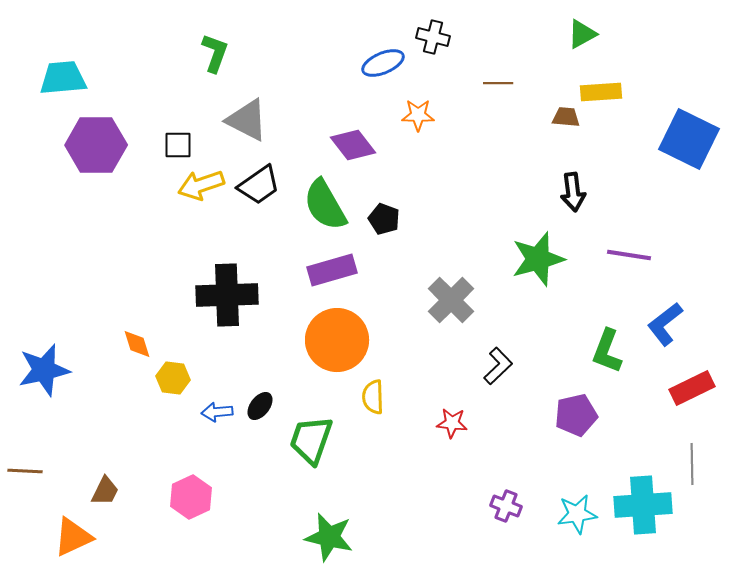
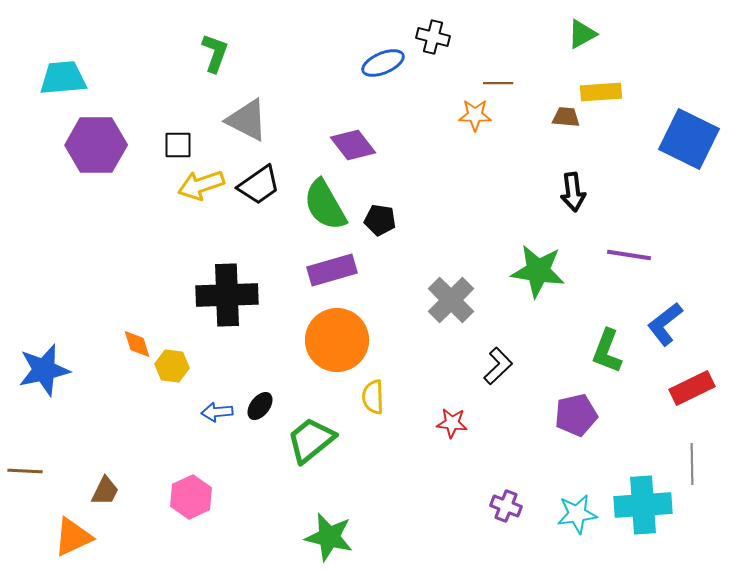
orange star at (418, 115): moved 57 px right
black pentagon at (384, 219): moved 4 px left, 1 px down; rotated 12 degrees counterclockwise
green star at (538, 259): moved 12 px down; rotated 24 degrees clockwise
yellow hexagon at (173, 378): moved 1 px left, 12 px up
green trapezoid at (311, 440): rotated 32 degrees clockwise
